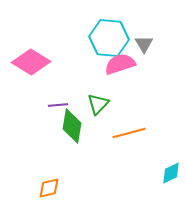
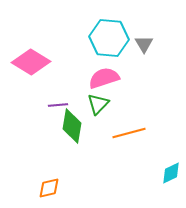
pink semicircle: moved 16 px left, 14 px down
